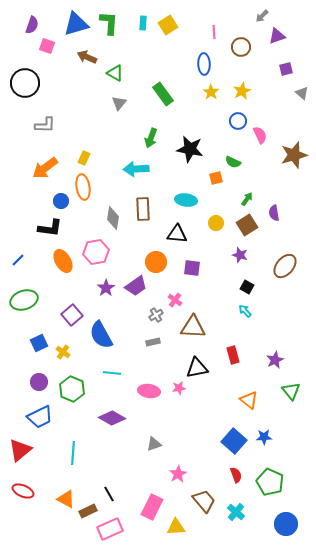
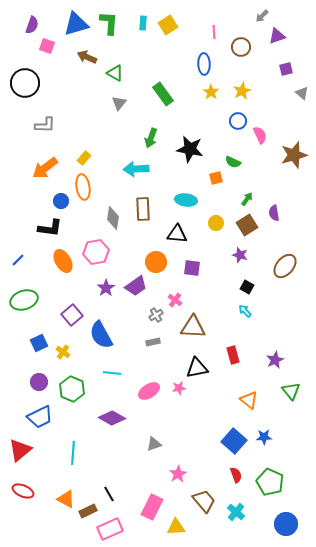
yellow rectangle at (84, 158): rotated 16 degrees clockwise
pink ellipse at (149, 391): rotated 40 degrees counterclockwise
